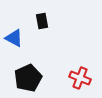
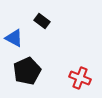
black rectangle: rotated 42 degrees counterclockwise
black pentagon: moved 1 px left, 7 px up
